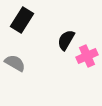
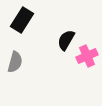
gray semicircle: moved 1 px up; rotated 75 degrees clockwise
